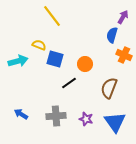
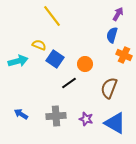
purple arrow: moved 5 px left, 3 px up
blue square: rotated 18 degrees clockwise
blue triangle: moved 1 px down; rotated 25 degrees counterclockwise
